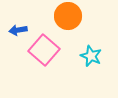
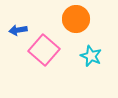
orange circle: moved 8 px right, 3 px down
